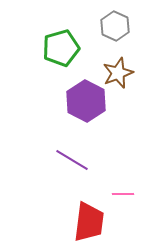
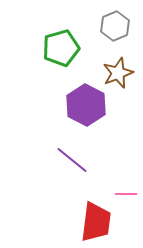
gray hexagon: rotated 12 degrees clockwise
purple hexagon: moved 4 px down
purple line: rotated 8 degrees clockwise
pink line: moved 3 px right
red trapezoid: moved 7 px right
